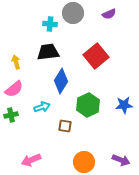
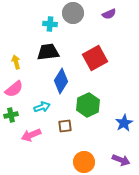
red square: moved 1 px left, 2 px down; rotated 10 degrees clockwise
blue star: moved 18 px down; rotated 24 degrees counterclockwise
brown square: rotated 16 degrees counterclockwise
pink arrow: moved 25 px up
